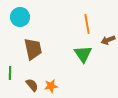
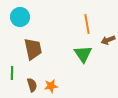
green line: moved 2 px right
brown semicircle: rotated 24 degrees clockwise
